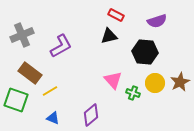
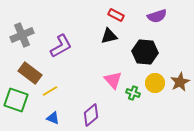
purple semicircle: moved 5 px up
